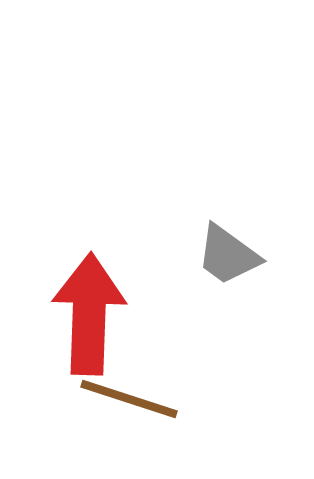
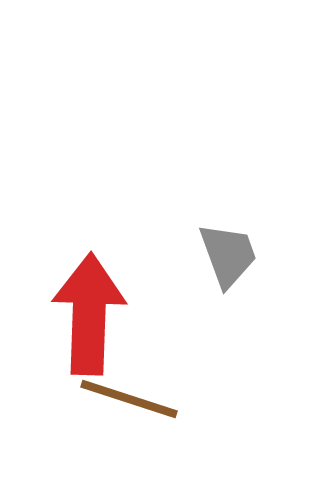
gray trapezoid: rotated 146 degrees counterclockwise
